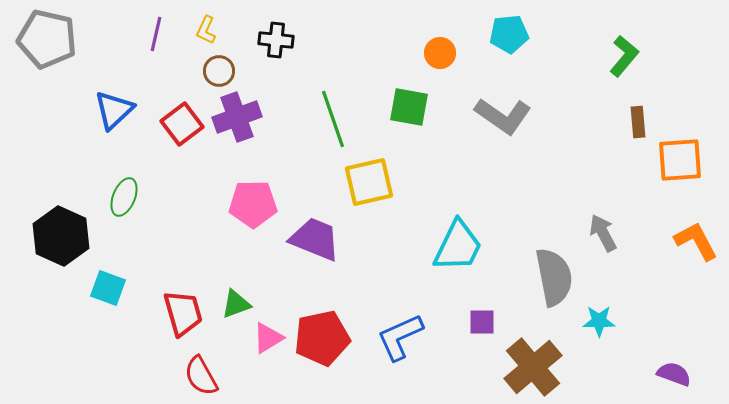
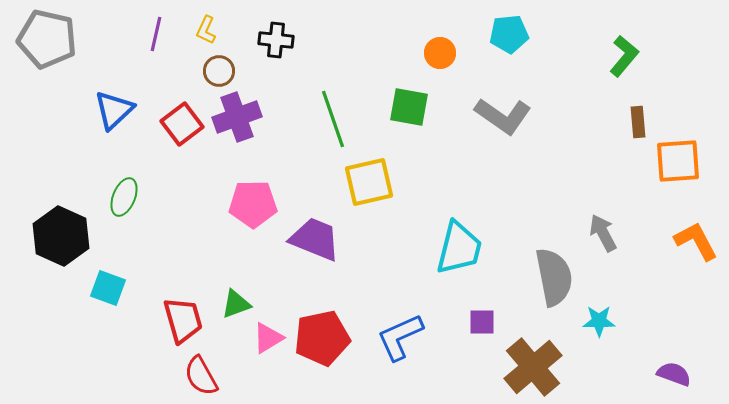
orange square: moved 2 px left, 1 px down
cyan trapezoid: moved 1 px right, 2 px down; rotated 12 degrees counterclockwise
red trapezoid: moved 7 px down
